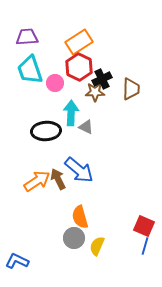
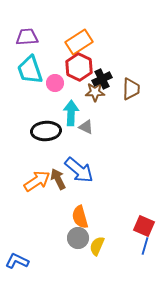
gray circle: moved 4 px right
